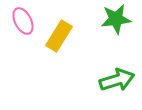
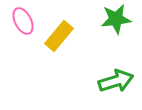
yellow rectangle: rotated 8 degrees clockwise
green arrow: moved 1 px left, 1 px down
